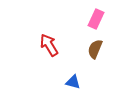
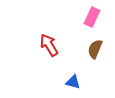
pink rectangle: moved 4 px left, 2 px up
